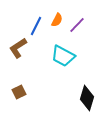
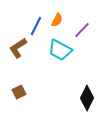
purple line: moved 5 px right, 5 px down
cyan trapezoid: moved 3 px left, 6 px up
black diamond: rotated 10 degrees clockwise
